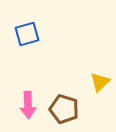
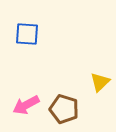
blue square: rotated 20 degrees clockwise
pink arrow: moved 2 px left; rotated 64 degrees clockwise
